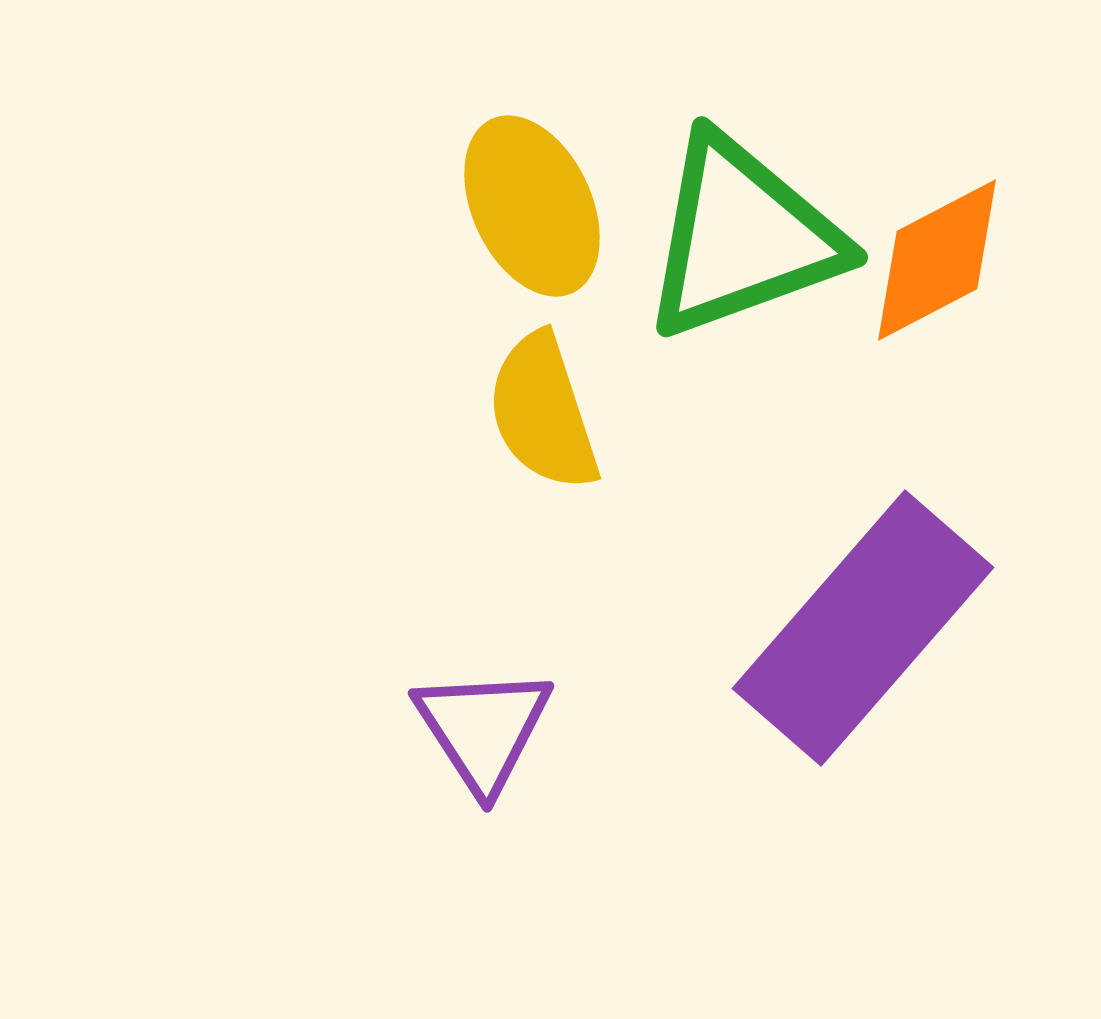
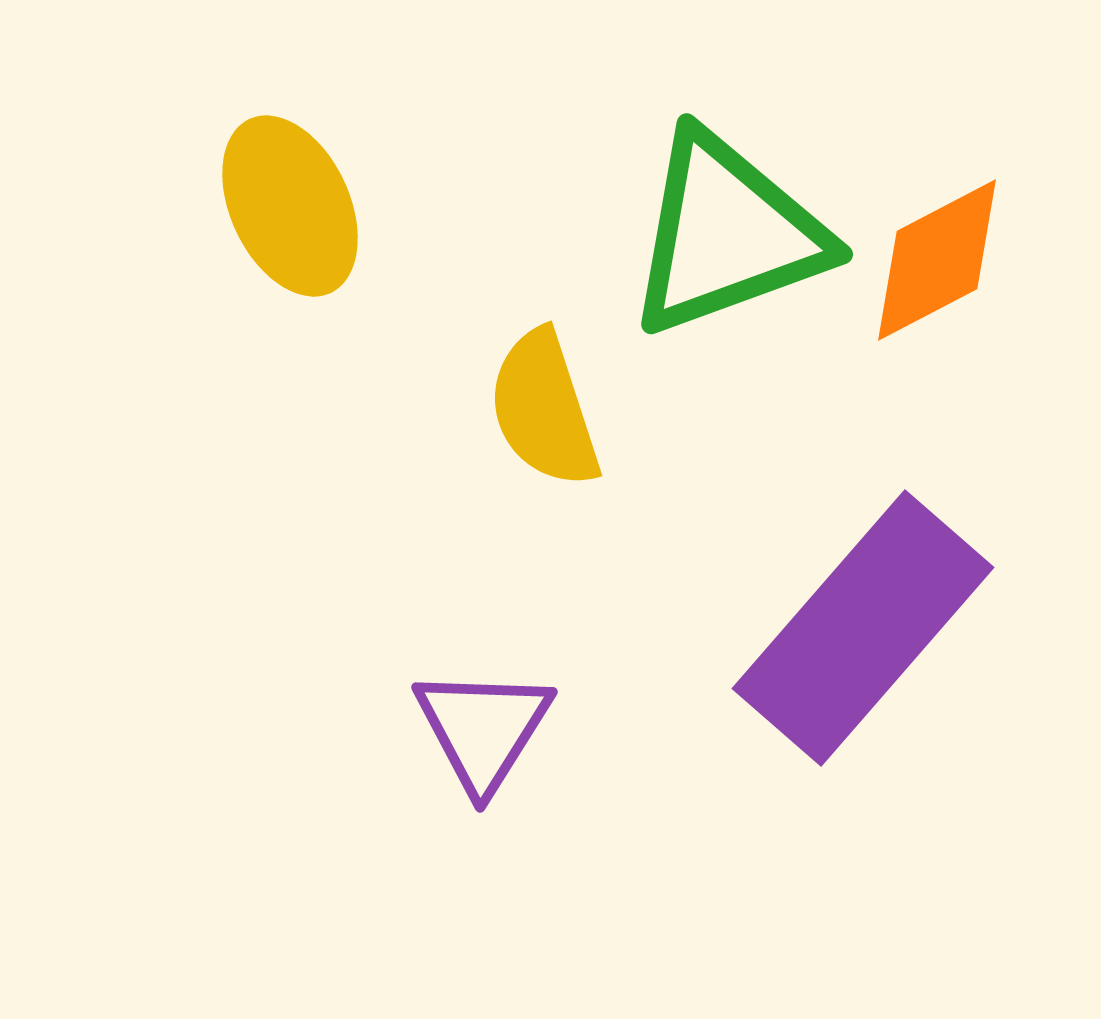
yellow ellipse: moved 242 px left
green triangle: moved 15 px left, 3 px up
yellow semicircle: moved 1 px right, 3 px up
purple triangle: rotated 5 degrees clockwise
